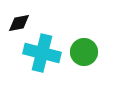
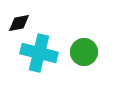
cyan cross: moved 3 px left
